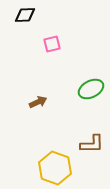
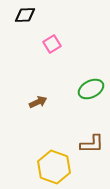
pink square: rotated 18 degrees counterclockwise
yellow hexagon: moved 1 px left, 1 px up
